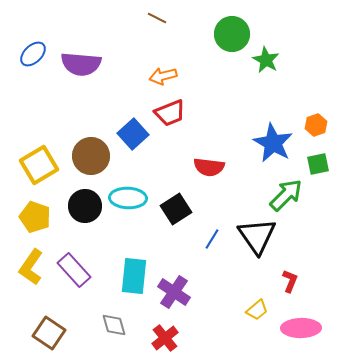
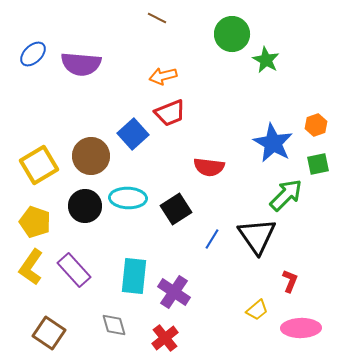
yellow pentagon: moved 5 px down
